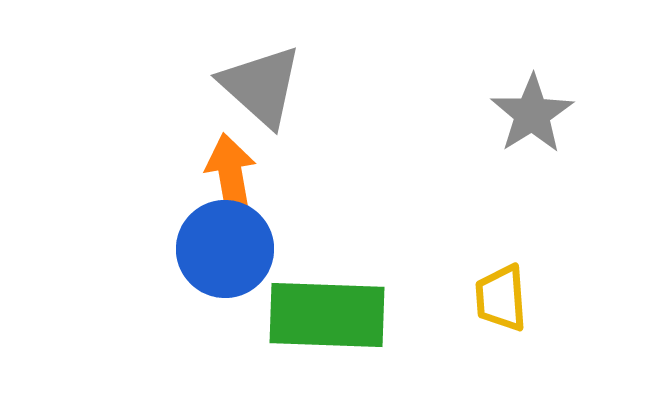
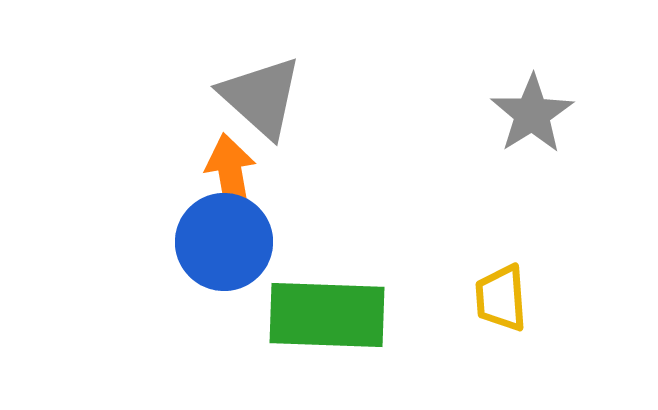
gray triangle: moved 11 px down
blue circle: moved 1 px left, 7 px up
